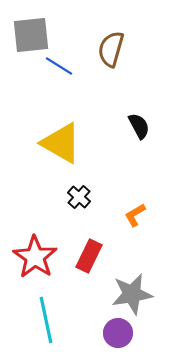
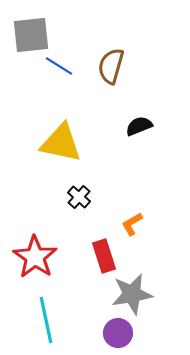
brown semicircle: moved 17 px down
black semicircle: rotated 84 degrees counterclockwise
yellow triangle: rotated 18 degrees counterclockwise
orange L-shape: moved 3 px left, 9 px down
red rectangle: moved 15 px right; rotated 44 degrees counterclockwise
